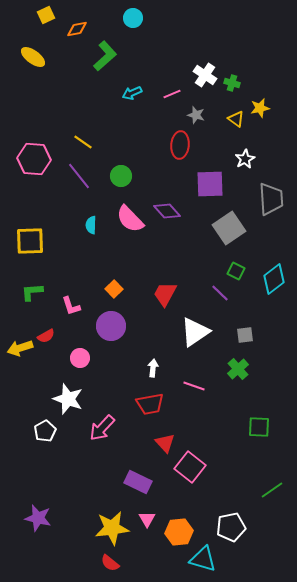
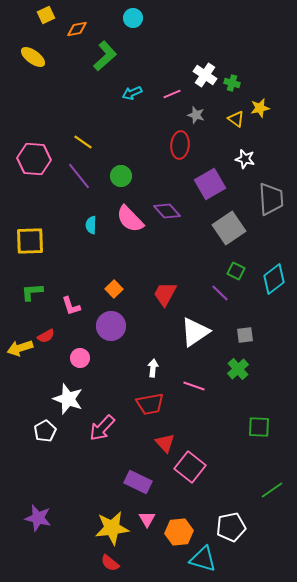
white star at (245, 159): rotated 30 degrees counterclockwise
purple square at (210, 184): rotated 28 degrees counterclockwise
